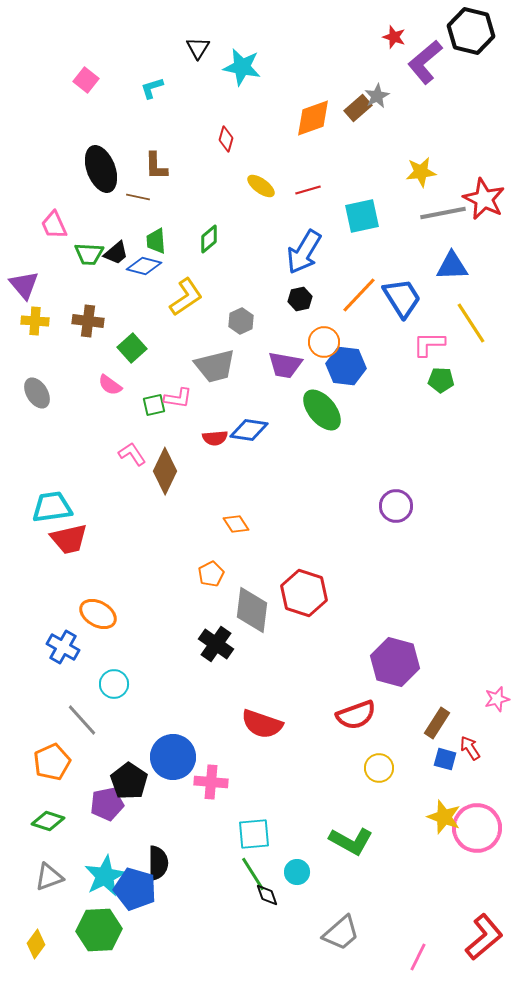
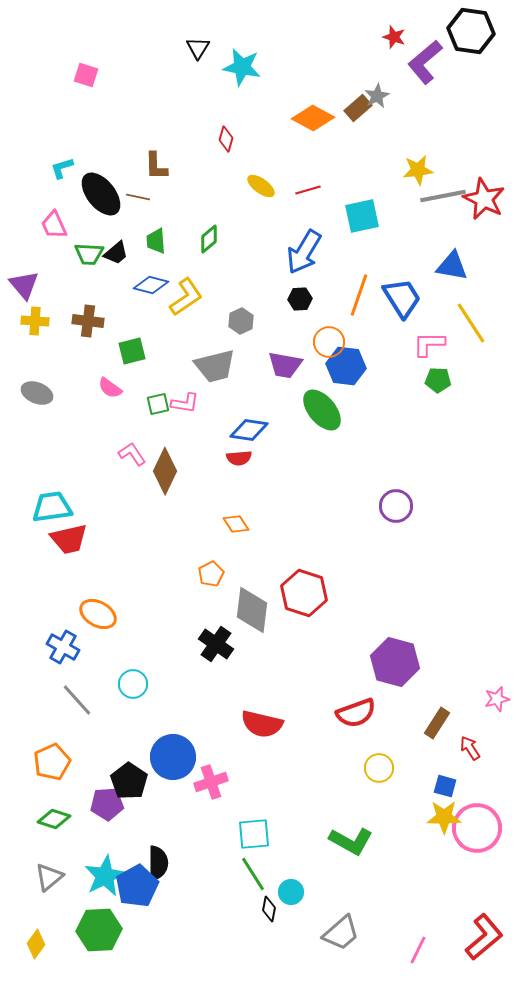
black hexagon at (471, 31): rotated 6 degrees counterclockwise
pink square at (86, 80): moved 5 px up; rotated 20 degrees counterclockwise
cyan L-shape at (152, 88): moved 90 px left, 80 px down
orange diamond at (313, 118): rotated 48 degrees clockwise
black ellipse at (101, 169): moved 25 px down; rotated 18 degrees counterclockwise
yellow star at (421, 172): moved 3 px left, 2 px up
gray line at (443, 213): moved 17 px up
blue diamond at (144, 266): moved 7 px right, 19 px down
blue triangle at (452, 266): rotated 12 degrees clockwise
orange line at (359, 295): rotated 24 degrees counterclockwise
black hexagon at (300, 299): rotated 10 degrees clockwise
orange circle at (324, 342): moved 5 px right
green square at (132, 348): moved 3 px down; rotated 28 degrees clockwise
green pentagon at (441, 380): moved 3 px left
pink semicircle at (110, 385): moved 3 px down
gray ellipse at (37, 393): rotated 36 degrees counterclockwise
pink L-shape at (178, 398): moved 7 px right, 5 px down
green square at (154, 405): moved 4 px right, 1 px up
red semicircle at (215, 438): moved 24 px right, 20 px down
cyan circle at (114, 684): moved 19 px right
red semicircle at (356, 715): moved 2 px up
gray line at (82, 720): moved 5 px left, 20 px up
red semicircle at (262, 724): rotated 6 degrees counterclockwise
blue square at (445, 759): moved 27 px down
pink cross at (211, 782): rotated 24 degrees counterclockwise
purple pentagon at (107, 804): rotated 8 degrees clockwise
yellow star at (444, 817): rotated 20 degrees counterclockwise
green diamond at (48, 821): moved 6 px right, 2 px up
cyan circle at (297, 872): moved 6 px left, 20 px down
gray triangle at (49, 877): rotated 20 degrees counterclockwise
blue pentagon at (135, 889): moved 2 px right, 3 px up; rotated 27 degrees clockwise
black diamond at (267, 895): moved 2 px right, 14 px down; rotated 30 degrees clockwise
pink line at (418, 957): moved 7 px up
